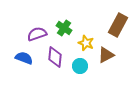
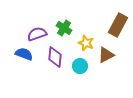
blue semicircle: moved 4 px up
